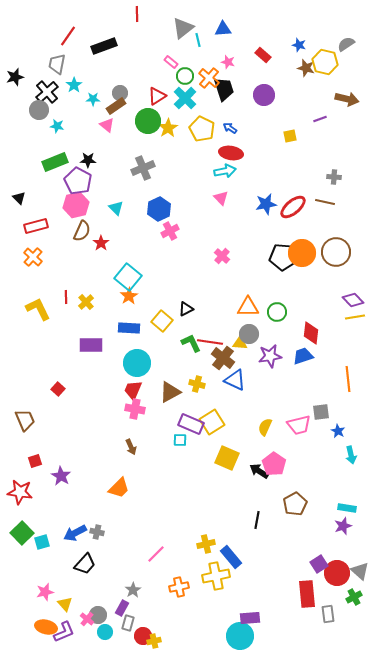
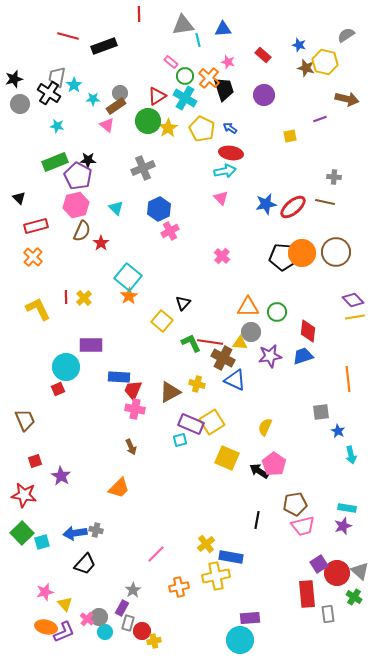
red line at (137, 14): moved 2 px right
gray triangle at (183, 28): moved 3 px up; rotated 30 degrees clockwise
red line at (68, 36): rotated 70 degrees clockwise
gray semicircle at (346, 44): moved 9 px up
gray trapezoid at (57, 64): moved 13 px down
black star at (15, 77): moved 1 px left, 2 px down
black cross at (47, 92): moved 2 px right, 1 px down; rotated 15 degrees counterclockwise
cyan cross at (185, 98): rotated 15 degrees counterclockwise
gray circle at (39, 110): moved 19 px left, 6 px up
purple pentagon at (78, 181): moved 5 px up
yellow cross at (86, 302): moved 2 px left, 4 px up
black triangle at (186, 309): moved 3 px left, 6 px up; rotated 21 degrees counterclockwise
blue rectangle at (129, 328): moved 10 px left, 49 px down
red diamond at (311, 333): moved 3 px left, 2 px up
gray circle at (249, 334): moved 2 px right, 2 px up
brown cross at (223, 358): rotated 10 degrees counterclockwise
cyan circle at (137, 363): moved 71 px left, 4 px down
red square at (58, 389): rotated 24 degrees clockwise
pink trapezoid at (299, 425): moved 4 px right, 101 px down
cyan square at (180, 440): rotated 16 degrees counterclockwise
red star at (20, 492): moved 4 px right, 3 px down
brown pentagon at (295, 504): rotated 20 degrees clockwise
gray cross at (97, 532): moved 1 px left, 2 px up
blue arrow at (75, 533): rotated 20 degrees clockwise
yellow cross at (206, 544): rotated 24 degrees counterclockwise
blue rectangle at (231, 557): rotated 40 degrees counterclockwise
green cross at (354, 597): rotated 28 degrees counterclockwise
gray circle at (98, 615): moved 1 px right, 2 px down
red circle at (143, 636): moved 1 px left, 5 px up
cyan circle at (240, 636): moved 4 px down
